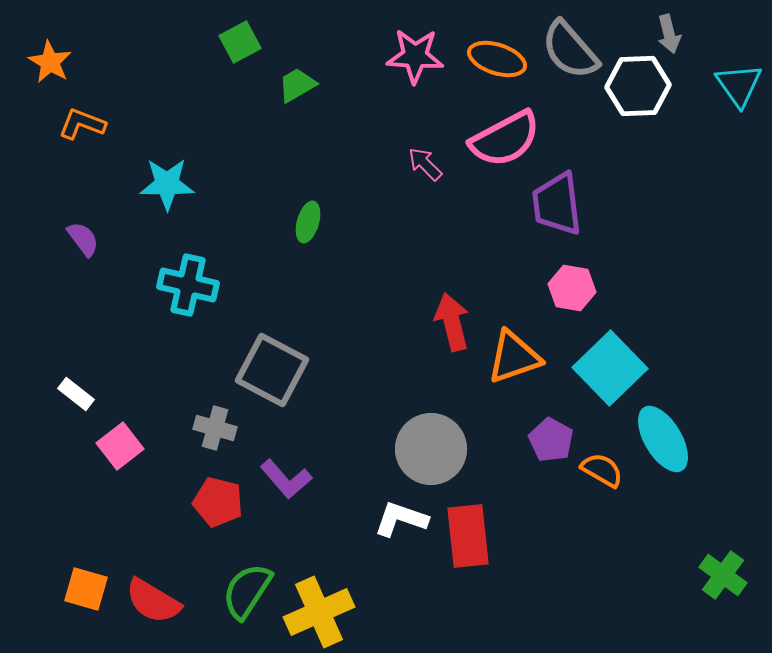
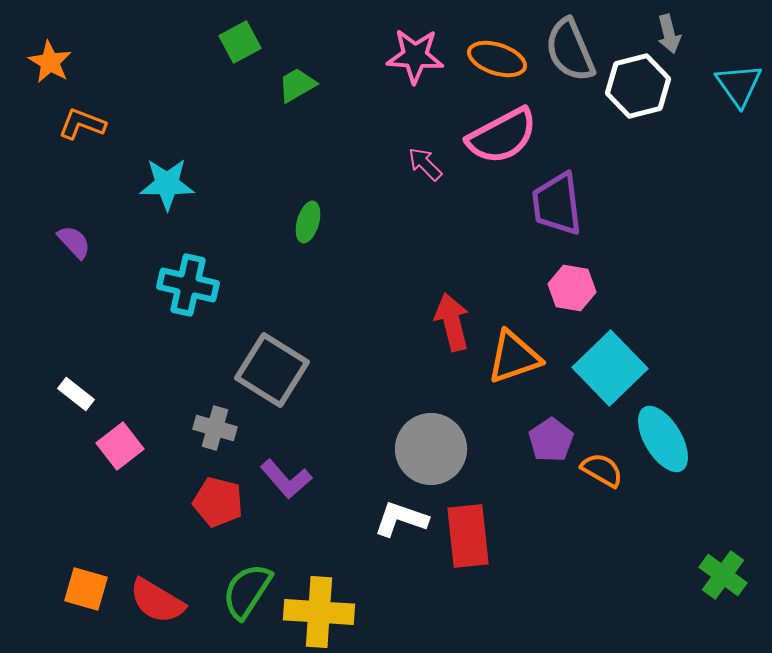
gray semicircle: rotated 18 degrees clockwise
white hexagon: rotated 12 degrees counterclockwise
pink semicircle: moved 3 px left, 3 px up
purple semicircle: moved 9 px left, 3 px down; rotated 6 degrees counterclockwise
gray square: rotated 4 degrees clockwise
purple pentagon: rotated 9 degrees clockwise
red semicircle: moved 4 px right
yellow cross: rotated 28 degrees clockwise
